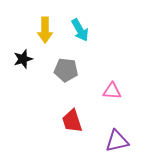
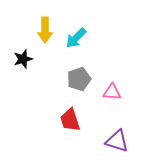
cyan arrow: moved 4 px left, 8 px down; rotated 75 degrees clockwise
gray pentagon: moved 13 px right, 9 px down; rotated 25 degrees counterclockwise
pink triangle: moved 1 px down
red trapezoid: moved 2 px left, 1 px up
purple triangle: rotated 30 degrees clockwise
